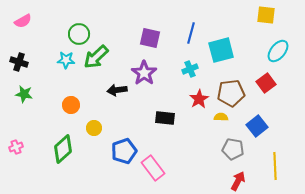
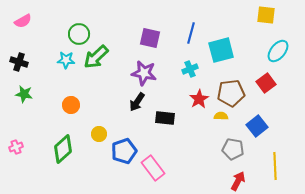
purple star: rotated 25 degrees counterclockwise
black arrow: moved 20 px right, 12 px down; rotated 48 degrees counterclockwise
yellow semicircle: moved 1 px up
yellow circle: moved 5 px right, 6 px down
